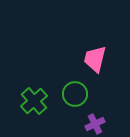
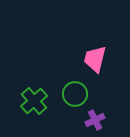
purple cross: moved 4 px up
